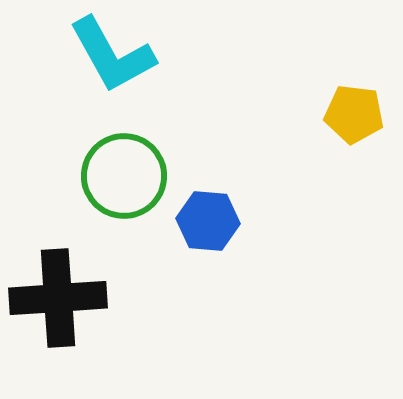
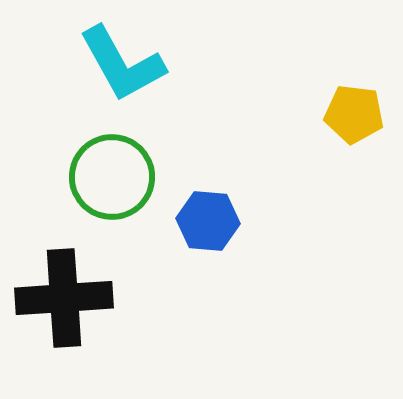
cyan L-shape: moved 10 px right, 9 px down
green circle: moved 12 px left, 1 px down
black cross: moved 6 px right
